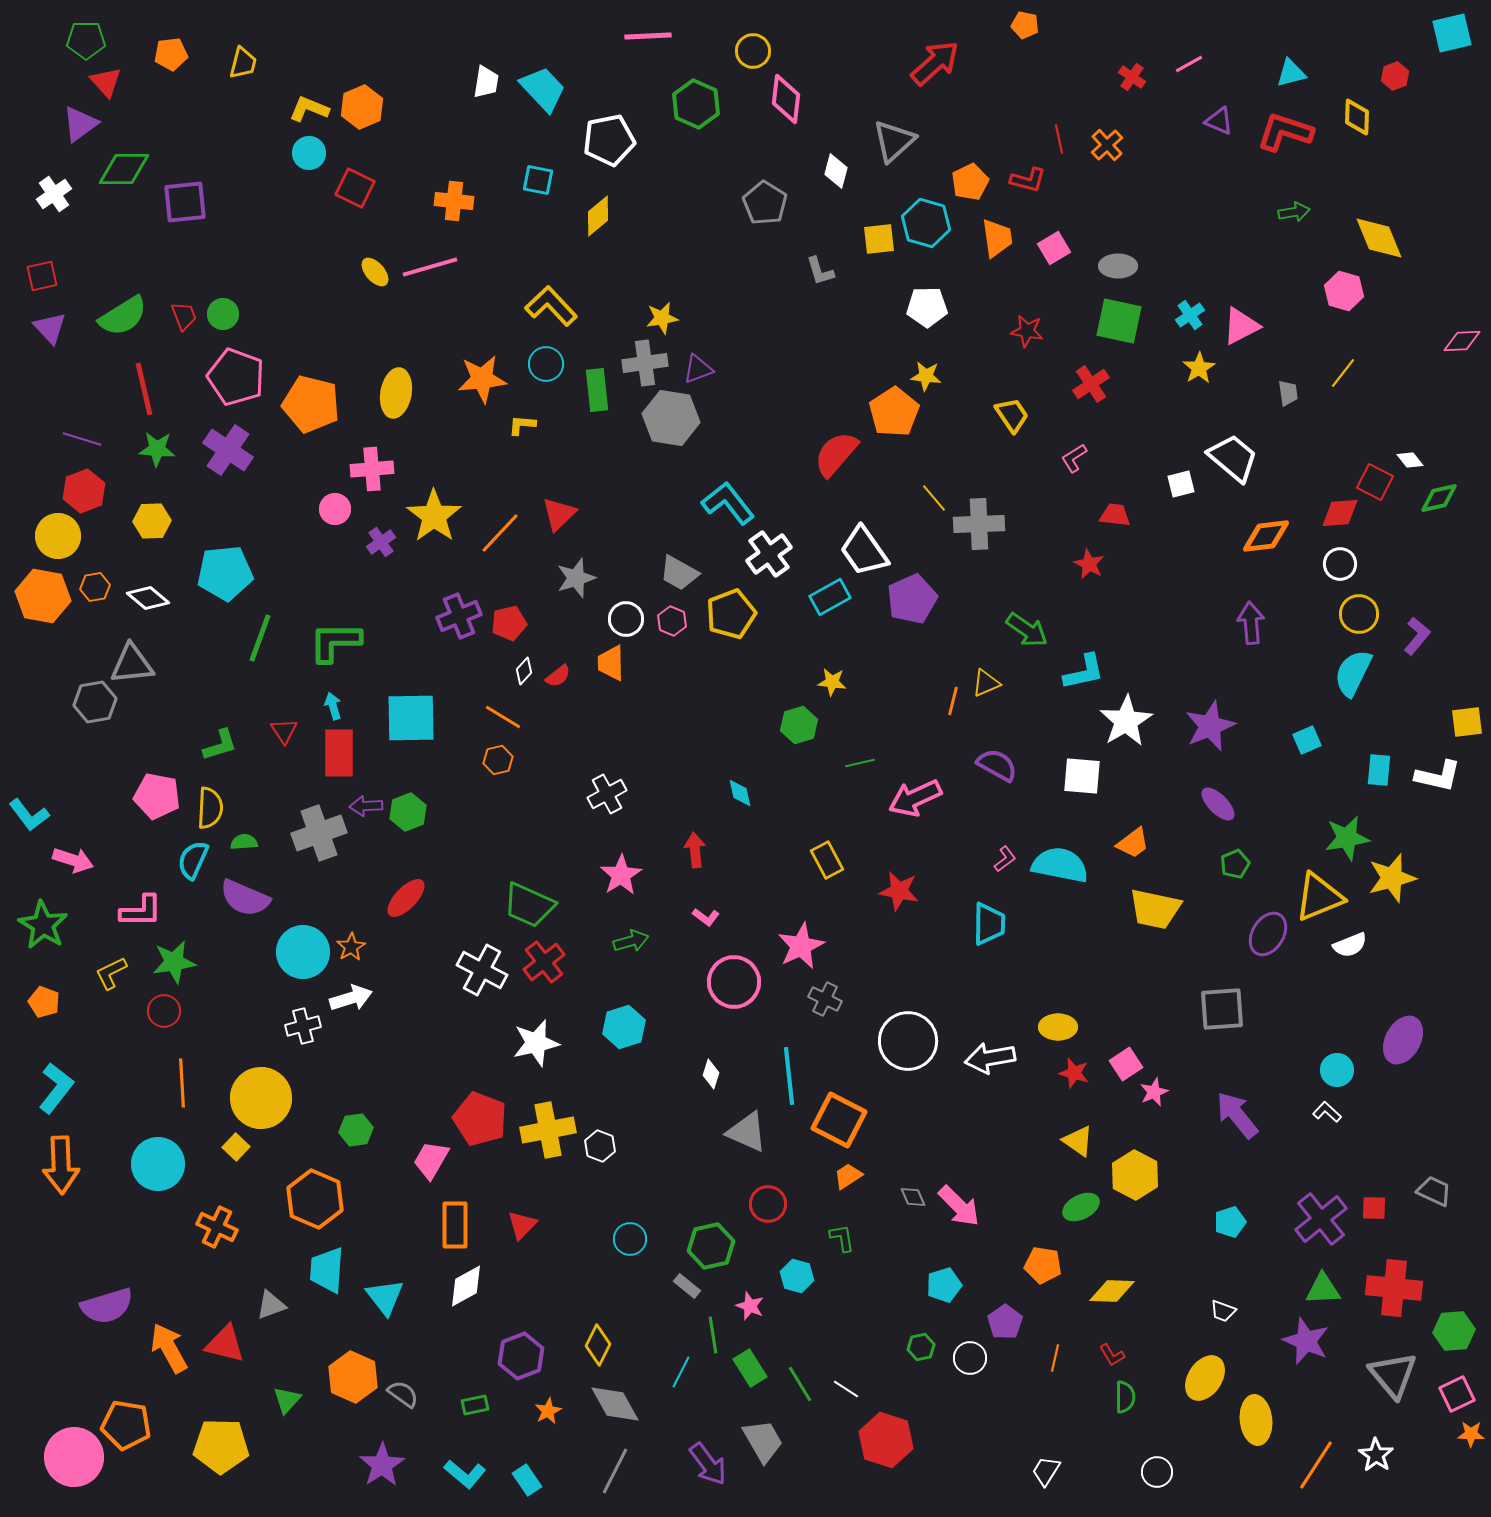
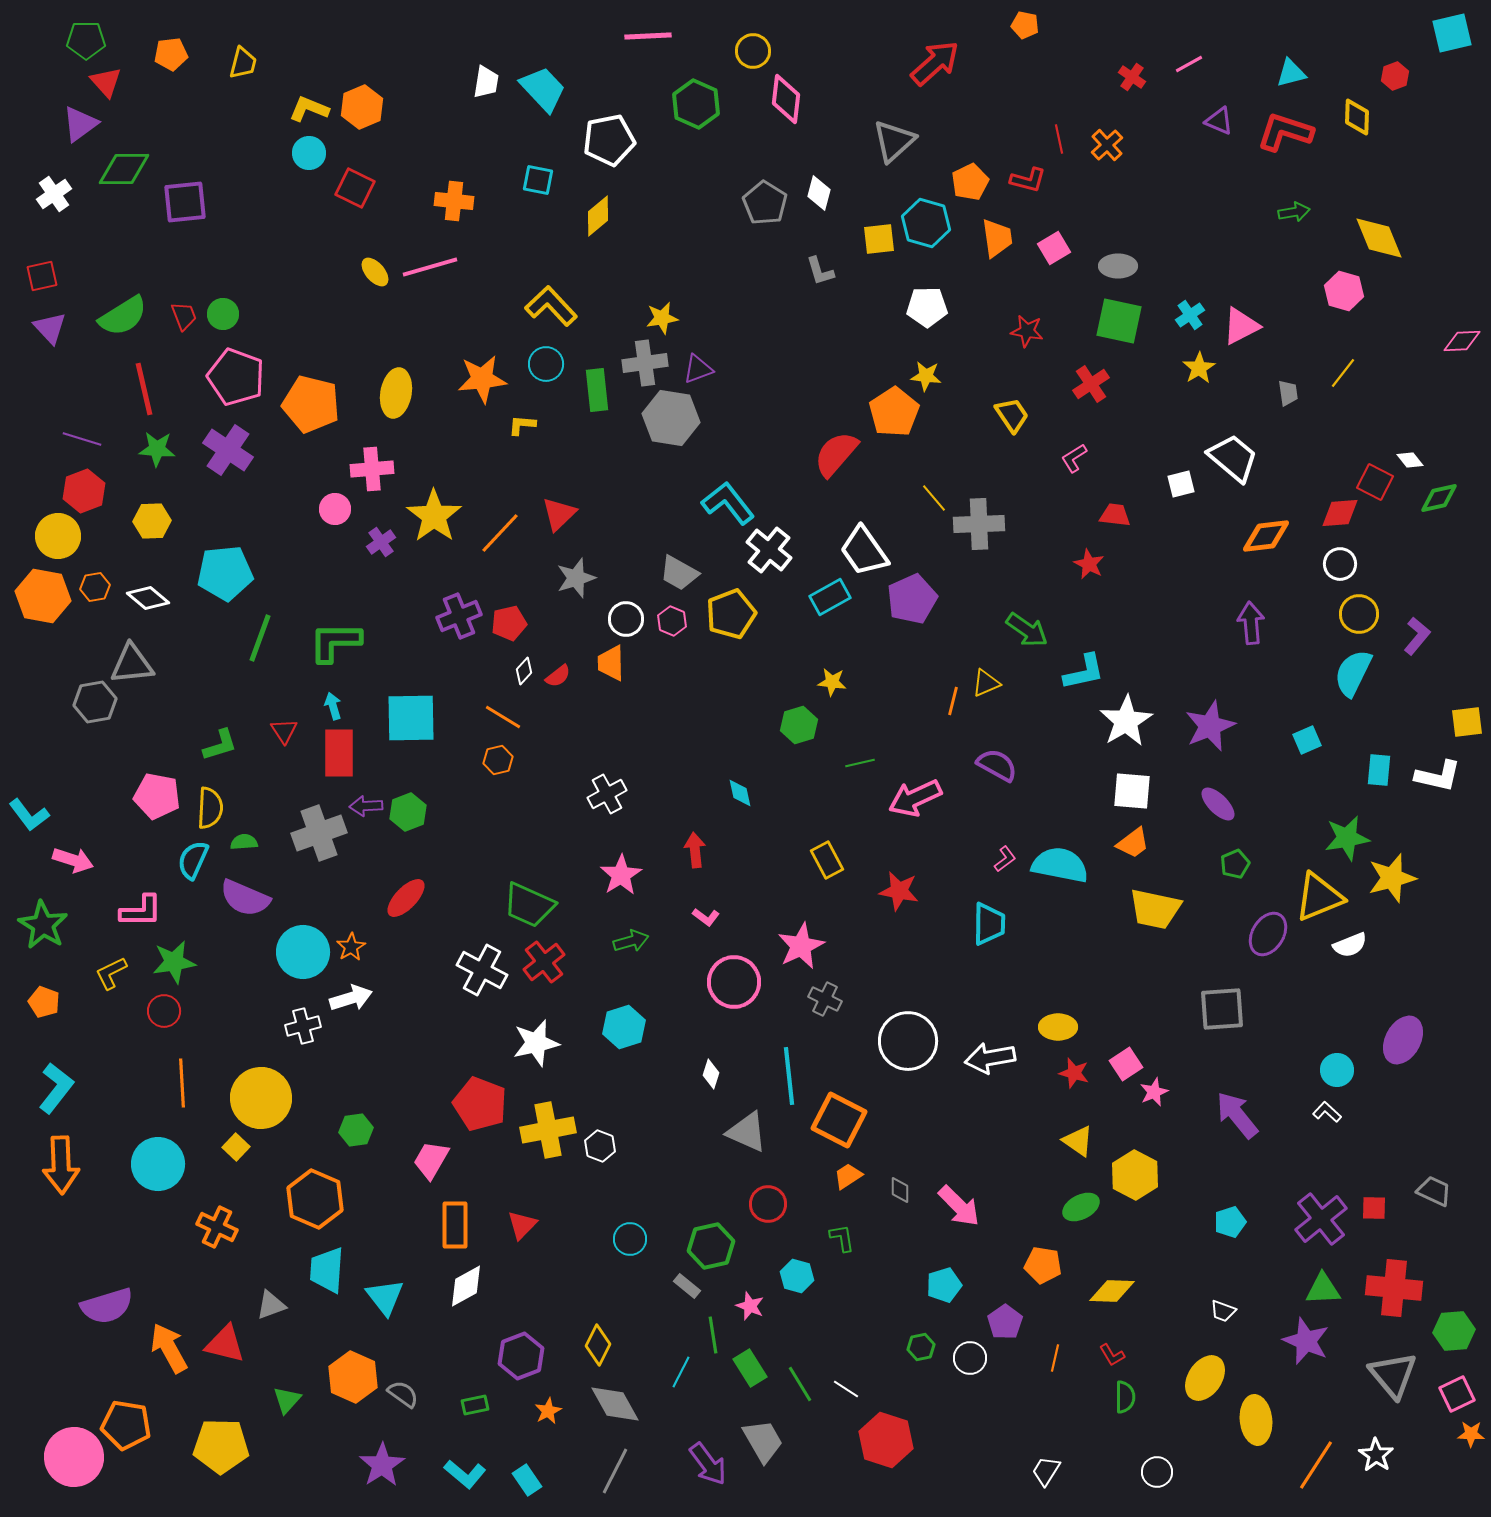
white diamond at (836, 171): moved 17 px left, 22 px down
white cross at (769, 554): moved 4 px up; rotated 15 degrees counterclockwise
white square at (1082, 776): moved 50 px right, 15 px down
red pentagon at (480, 1119): moved 15 px up
gray diamond at (913, 1197): moved 13 px left, 7 px up; rotated 24 degrees clockwise
